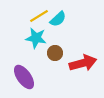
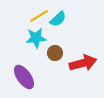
cyan star: rotated 15 degrees counterclockwise
